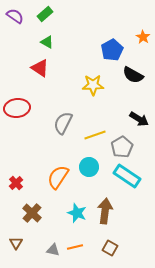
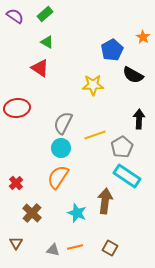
black arrow: rotated 120 degrees counterclockwise
cyan circle: moved 28 px left, 19 px up
brown arrow: moved 10 px up
